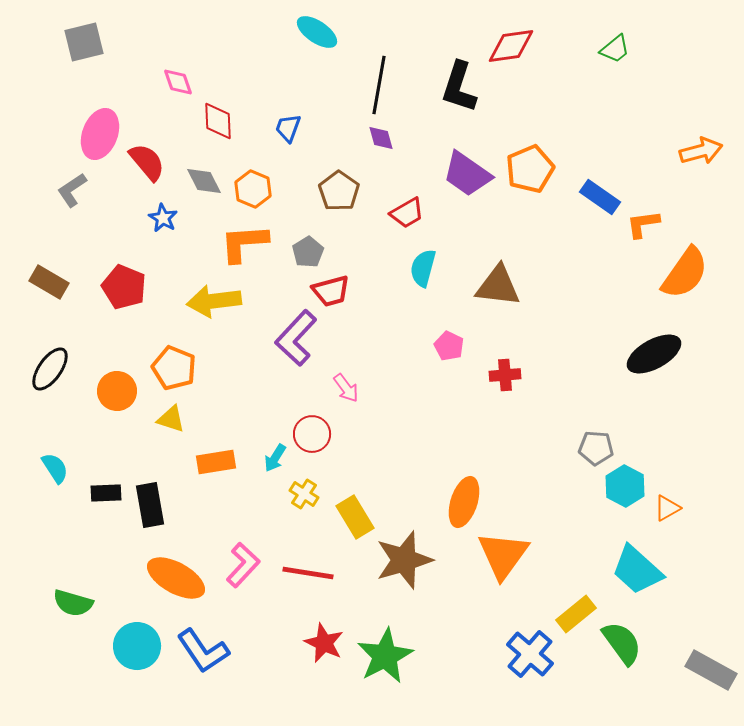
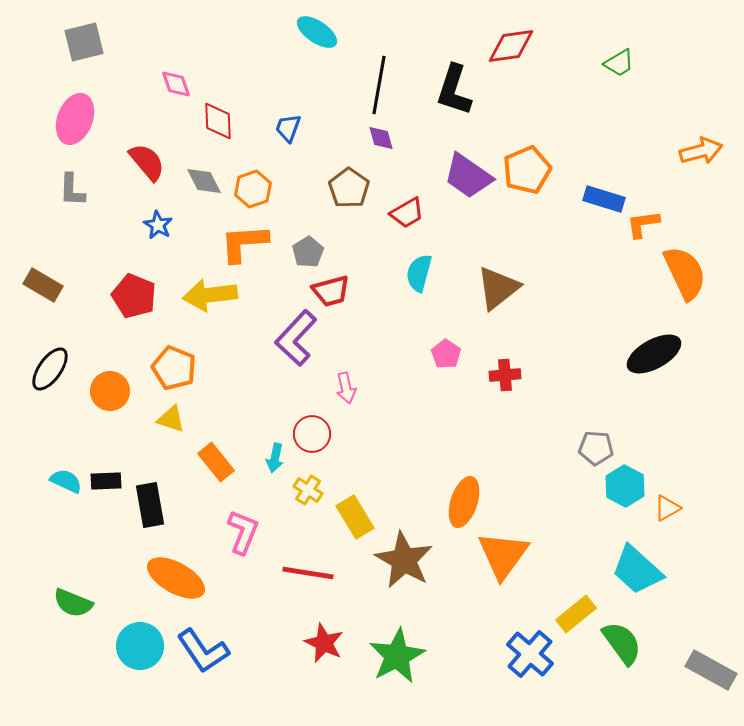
green trapezoid at (615, 49): moved 4 px right, 14 px down; rotated 8 degrees clockwise
pink diamond at (178, 82): moved 2 px left, 2 px down
black L-shape at (459, 87): moved 5 px left, 3 px down
pink ellipse at (100, 134): moved 25 px left, 15 px up
orange pentagon at (530, 169): moved 3 px left, 1 px down
purple trapezoid at (467, 174): moved 1 px right, 2 px down
orange hexagon at (253, 189): rotated 18 degrees clockwise
gray L-shape at (72, 190): rotated 54 degrees counterclockwise
brown pentagon at (339, 191): moved 10 px right, 3 px up
blue rectangle at (600, 197): moved 4 px right, 2 px down; rotated 18 degrees counterclockwise
blue star at (163, 218): moved 5 px left, 7 px down
cyan semicircle at (423, 268): moved 4 px left, 5 px down
orange semicircle at (685, 273): rotated 60 degrees counterclockwise
brown rectangle at (49, 282): moved 6 px left, 3 px down
brown triangle at (498, 286): moved 2 px down; rotated 45 degrees counterclockwise
red pentagon at (124, 287): moved 10 px right, 9 px down
yellow arrow at (214, 301): moved 4 px left, 6 px up
pink pentagon at (449, 346): moved 3 px left, 8 px down; rotated 8 degrees clockwise
pink arrow at (346, 388): rotated 24 degrees clockwise
orange circle at (117, 391): moved 7 px left
cyan arrow at (275, 458): rotated 20 degrees counterclockwise
orange rectangle at (216, 462): rotated 60 degrees clockwise
cyan semicircle at (55, 468): moved 11 px right, 13 px down; rotated 32 degrees counterclockwise
black rectangle at (106, 493): moved 12 px up
yellow cross at (304, 494): moved 4 px right, 4 px up
brown star at (404, 560): rotated 26 degrees counterclockwise
pink L-shape at (243, 565): moved 33 px up; rotated 21 degrees counterclockwise
green semicircle at (73, 603): rotated 6 degrees clockwise
cyan circle at (137, 646): moved 3 px right
green star at (385, 656): moved 12 px right
